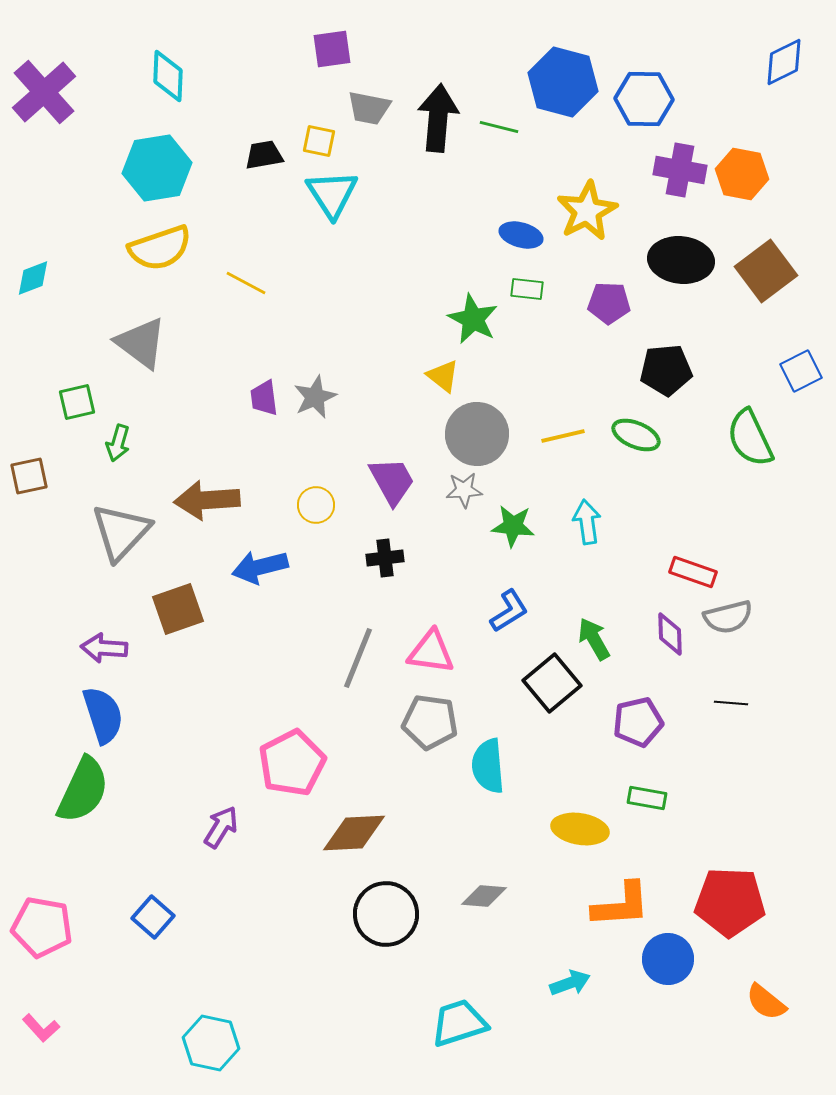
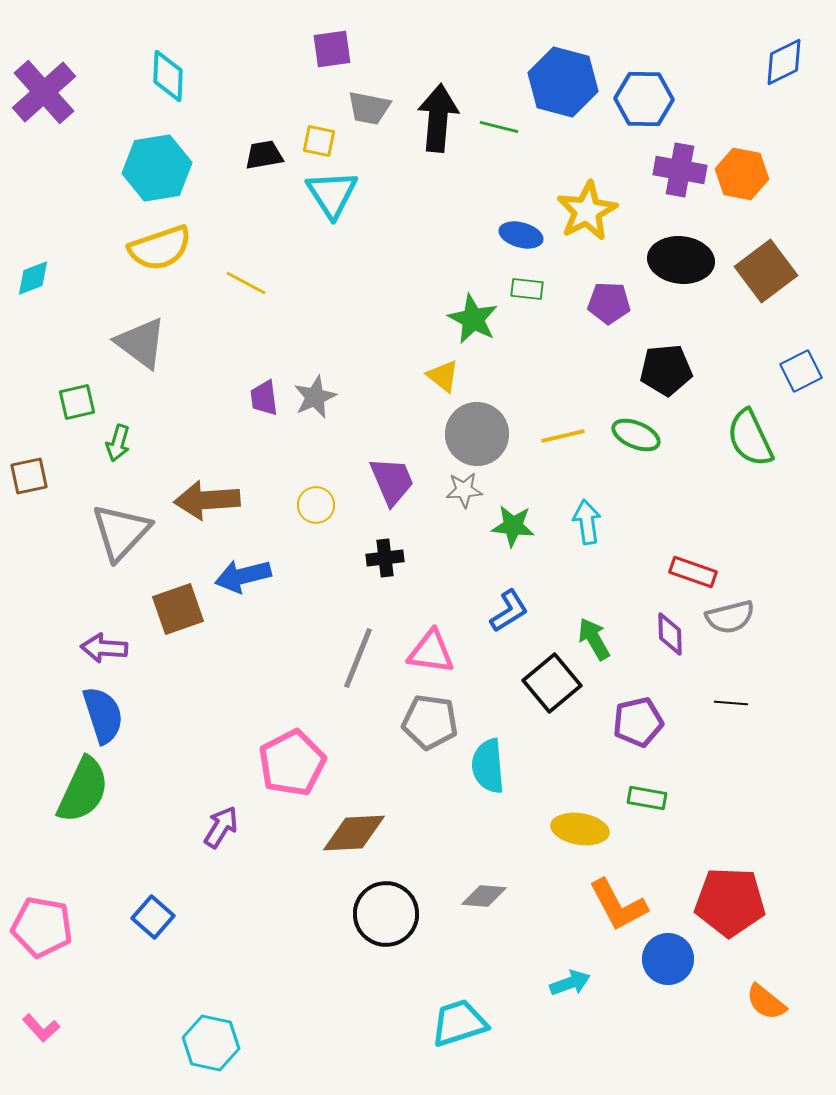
purple trapezoid at (392, 481): rotated 6 degrees clockwise
blue arrow at (260, 567): moved 17 px left, 9 px down
gray semicircle at (728, 617): moved 2 px right
orange L-shape at (621, 905): moved 3 px left; rotated 66 degrees clockwise
